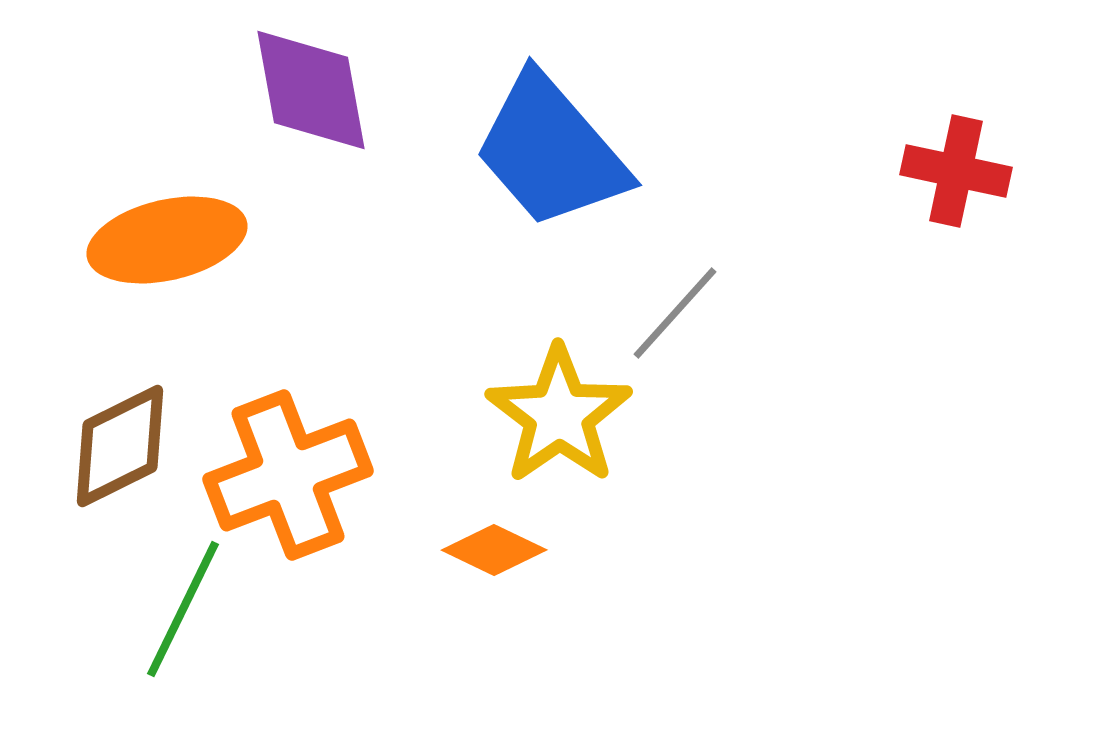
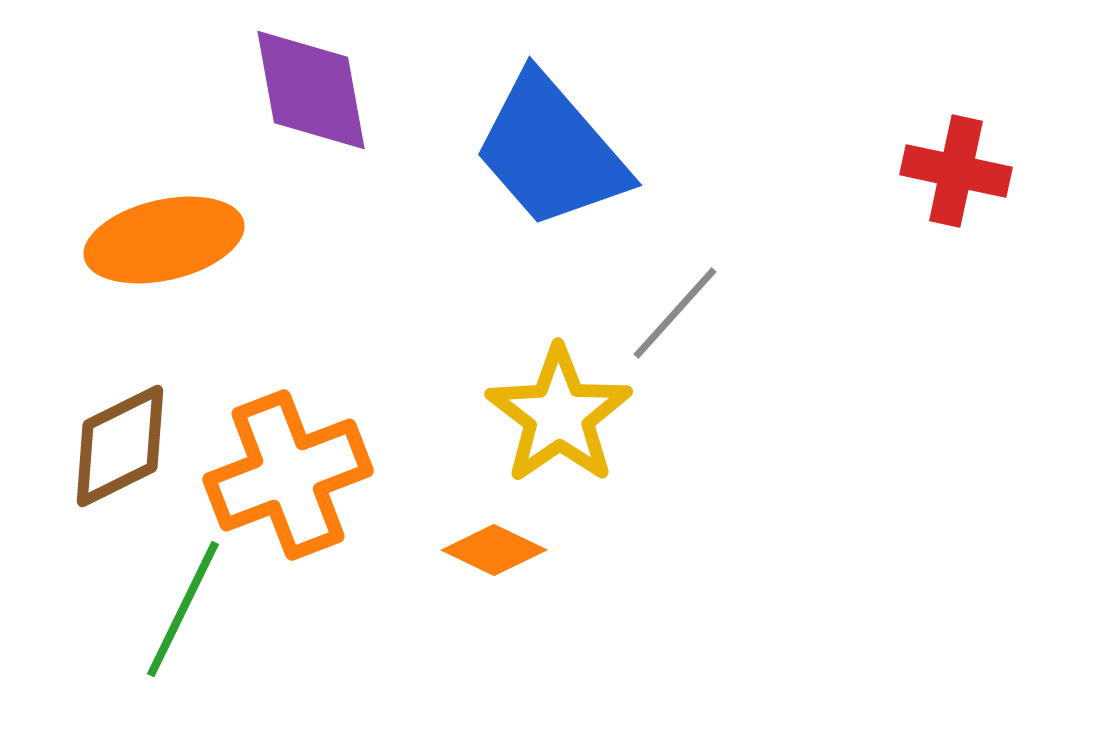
orange ellipse: moved 3 px left
